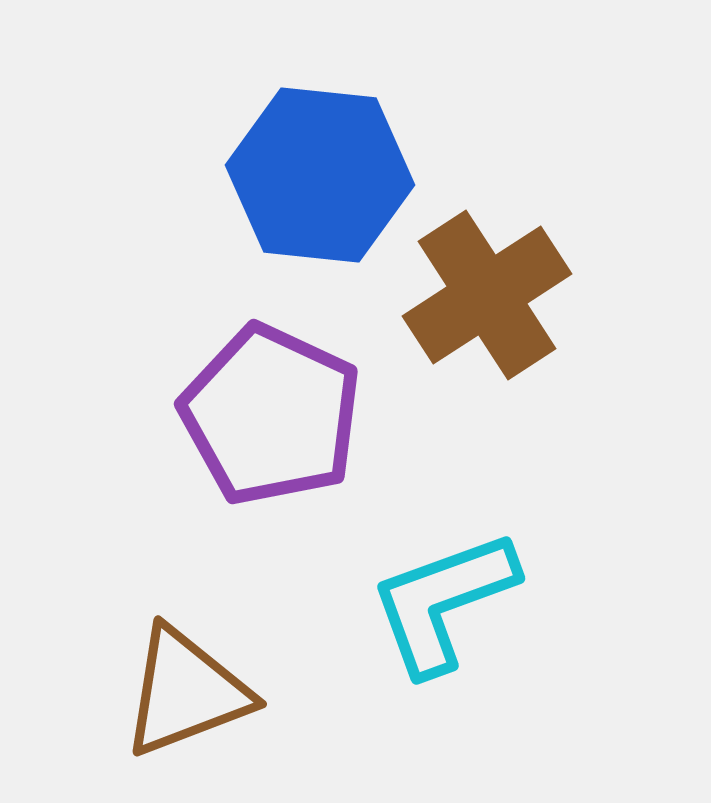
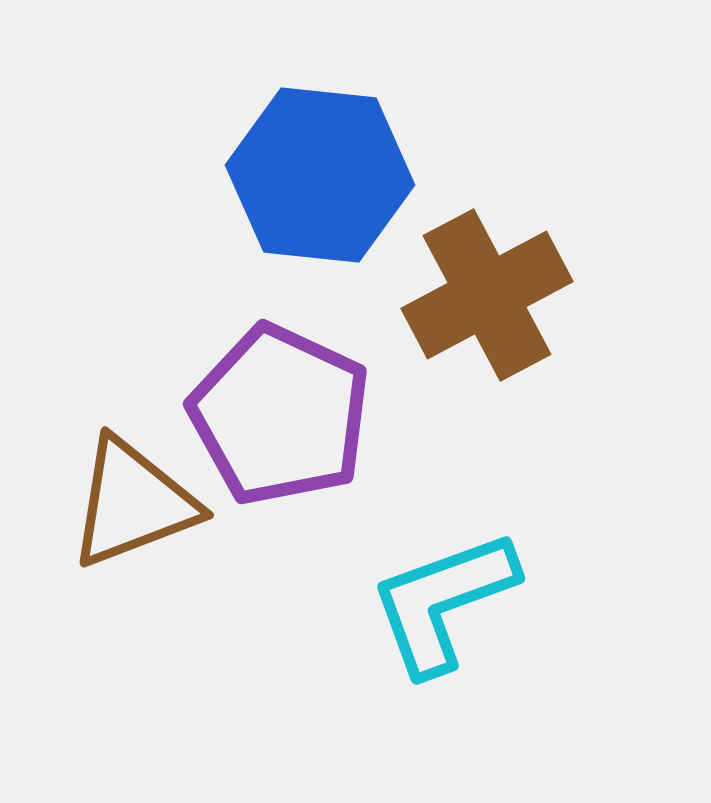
brown cross: rotated 5 degrees clockwise
purple pentagon: moved 9 px right
brown triangle: moved 53 px left, 189 px up
